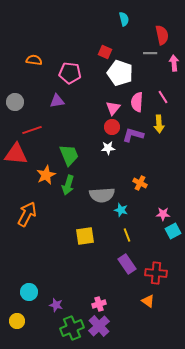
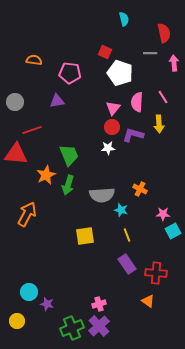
red semicircle: moved 2 px right, 2 px up
orange cross: moved 6 px down
purple star: moved 9 px left, 1 px up
